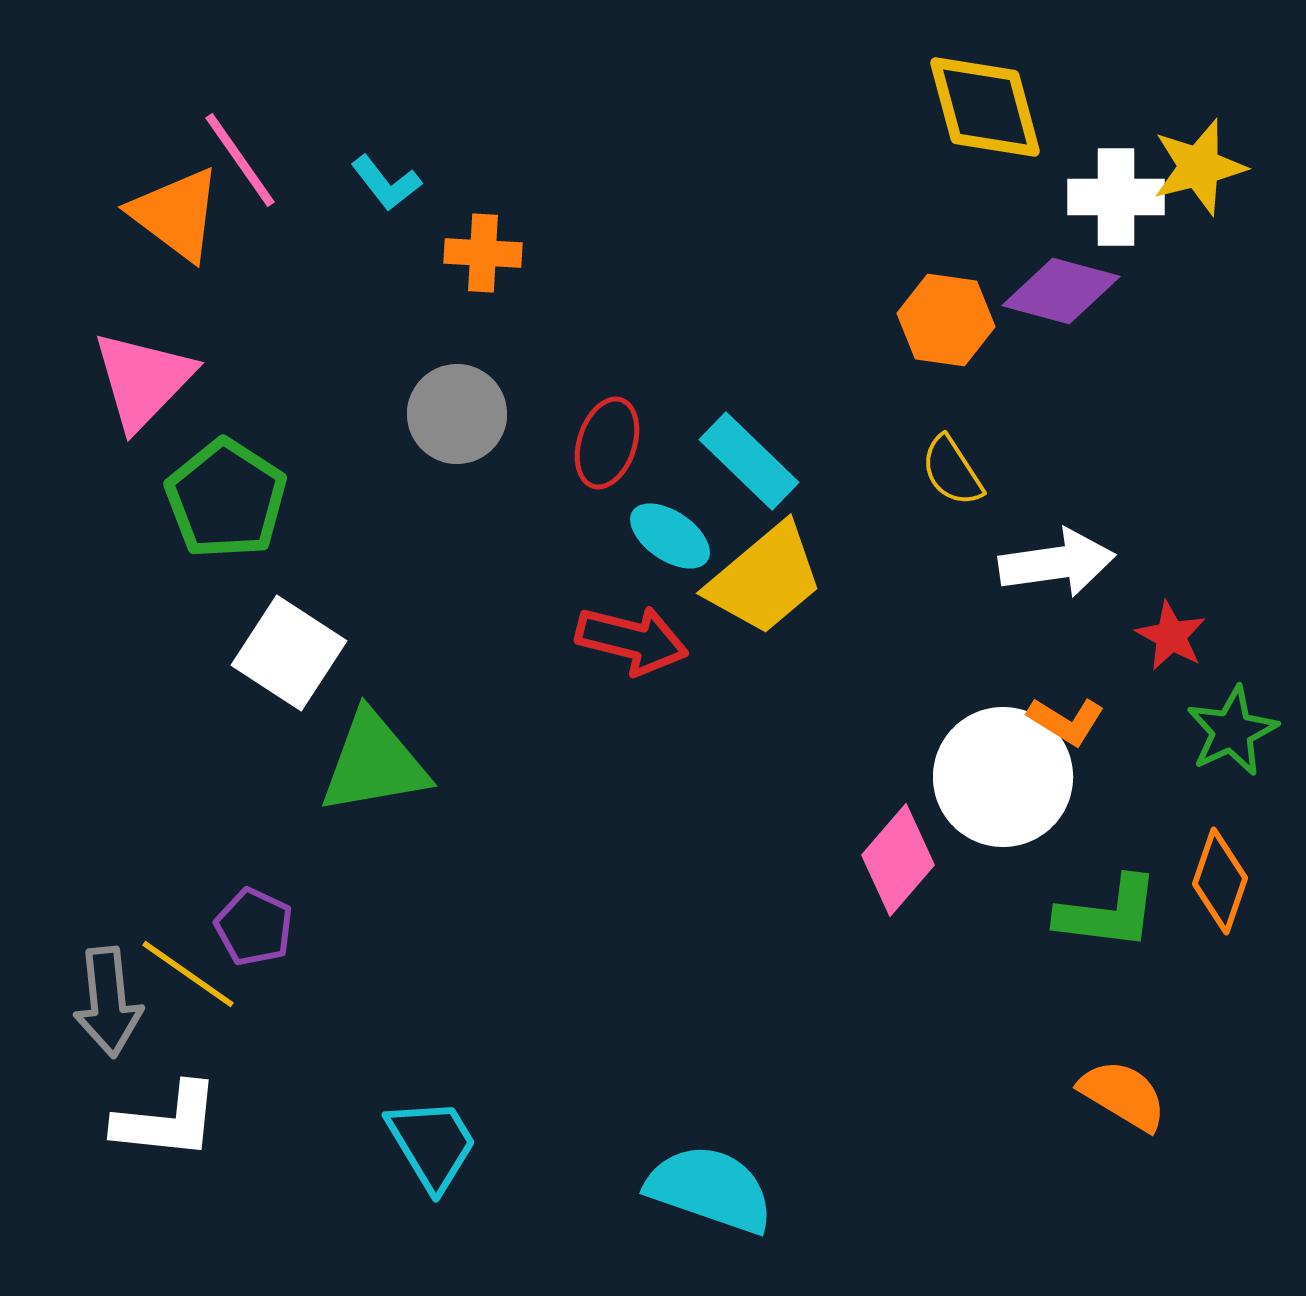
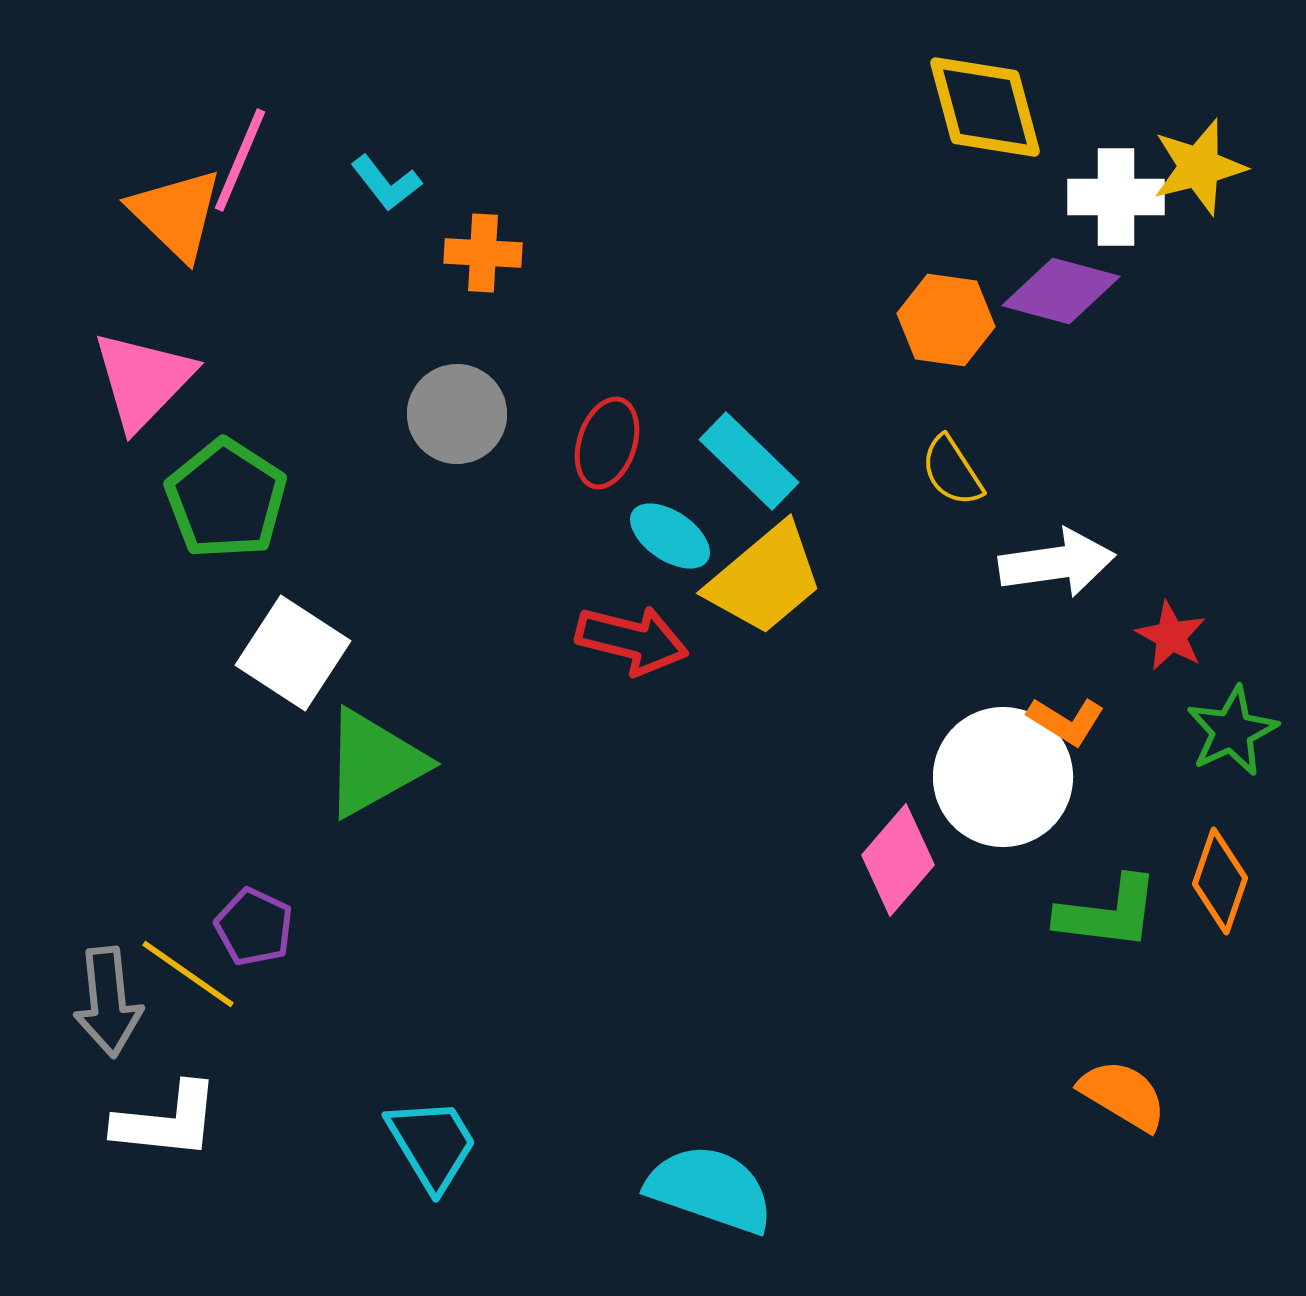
pink line: rotated 58 degrees clockwise
orange triangle: rotated 7 degrees clockwise
white square: moved 4 px right
green triangle: rotated 19 degrees counterclockwise
